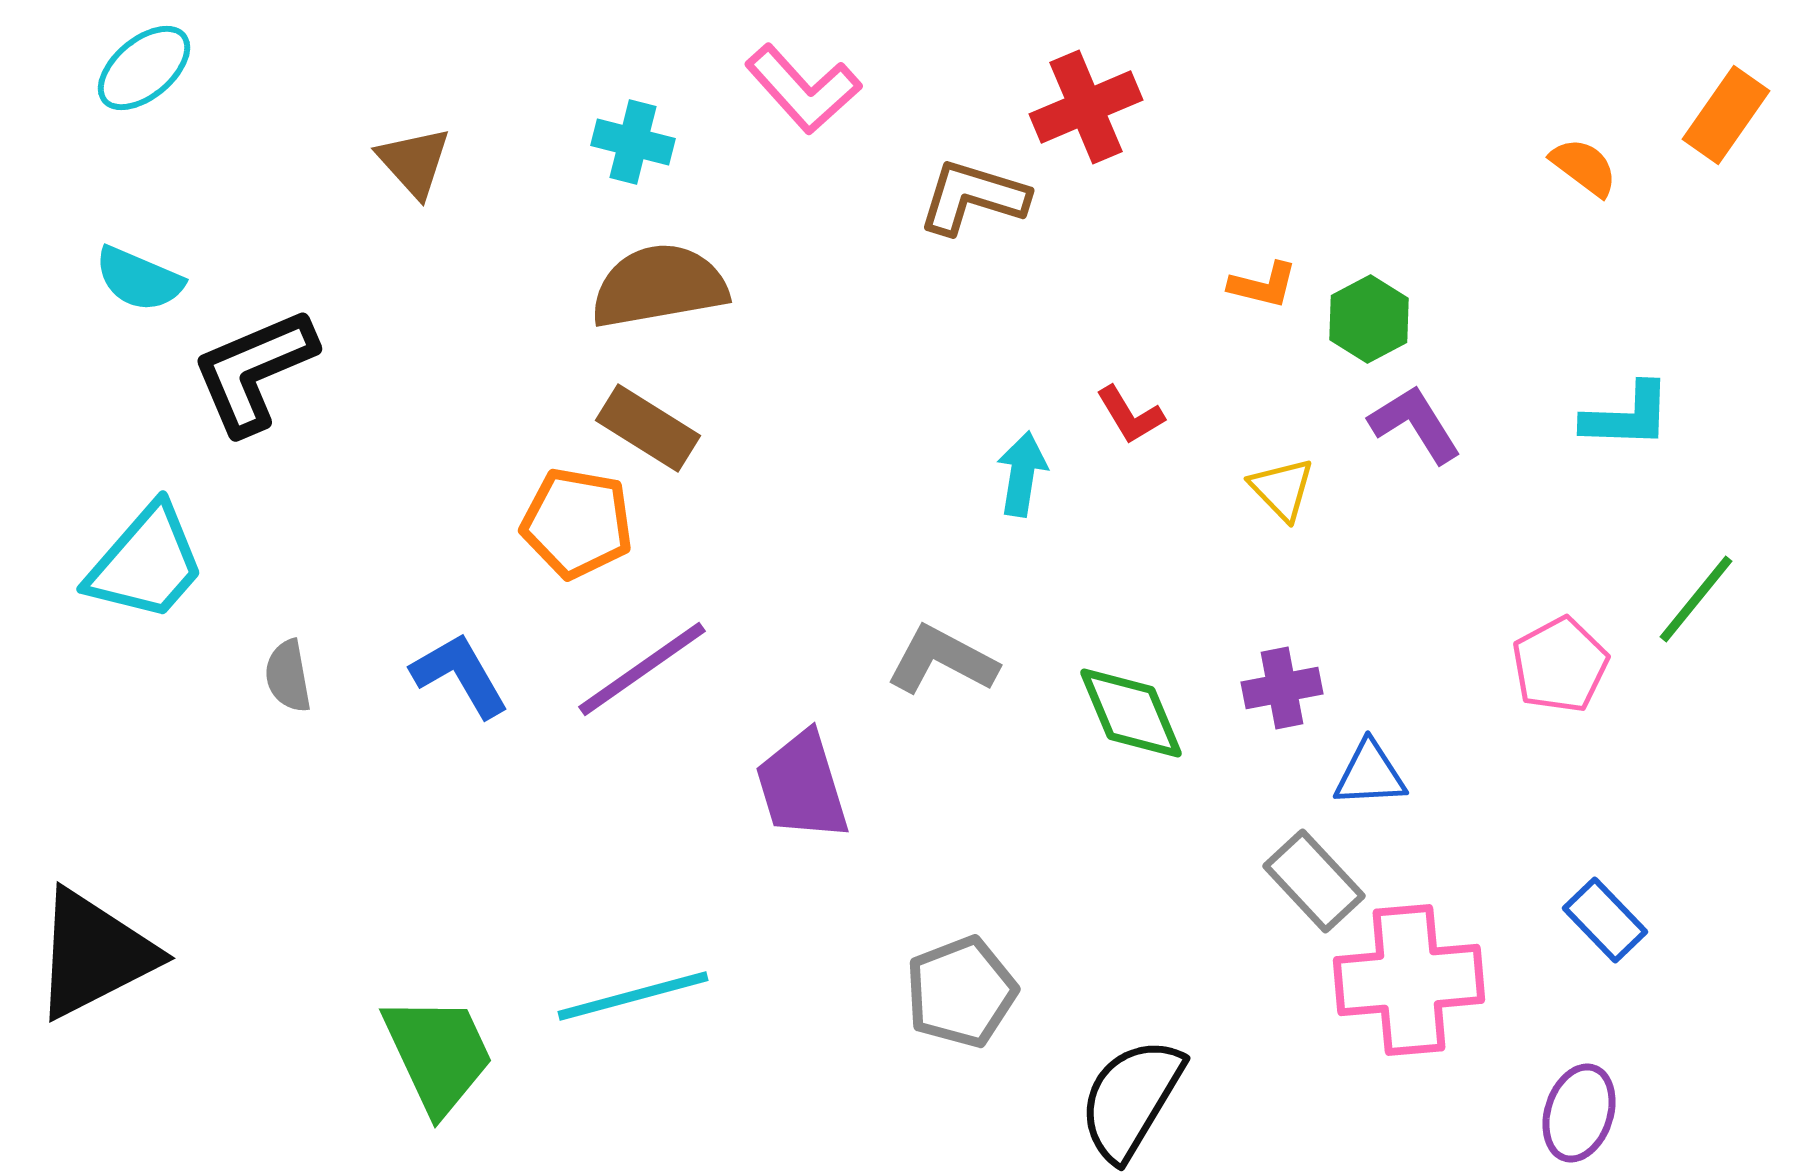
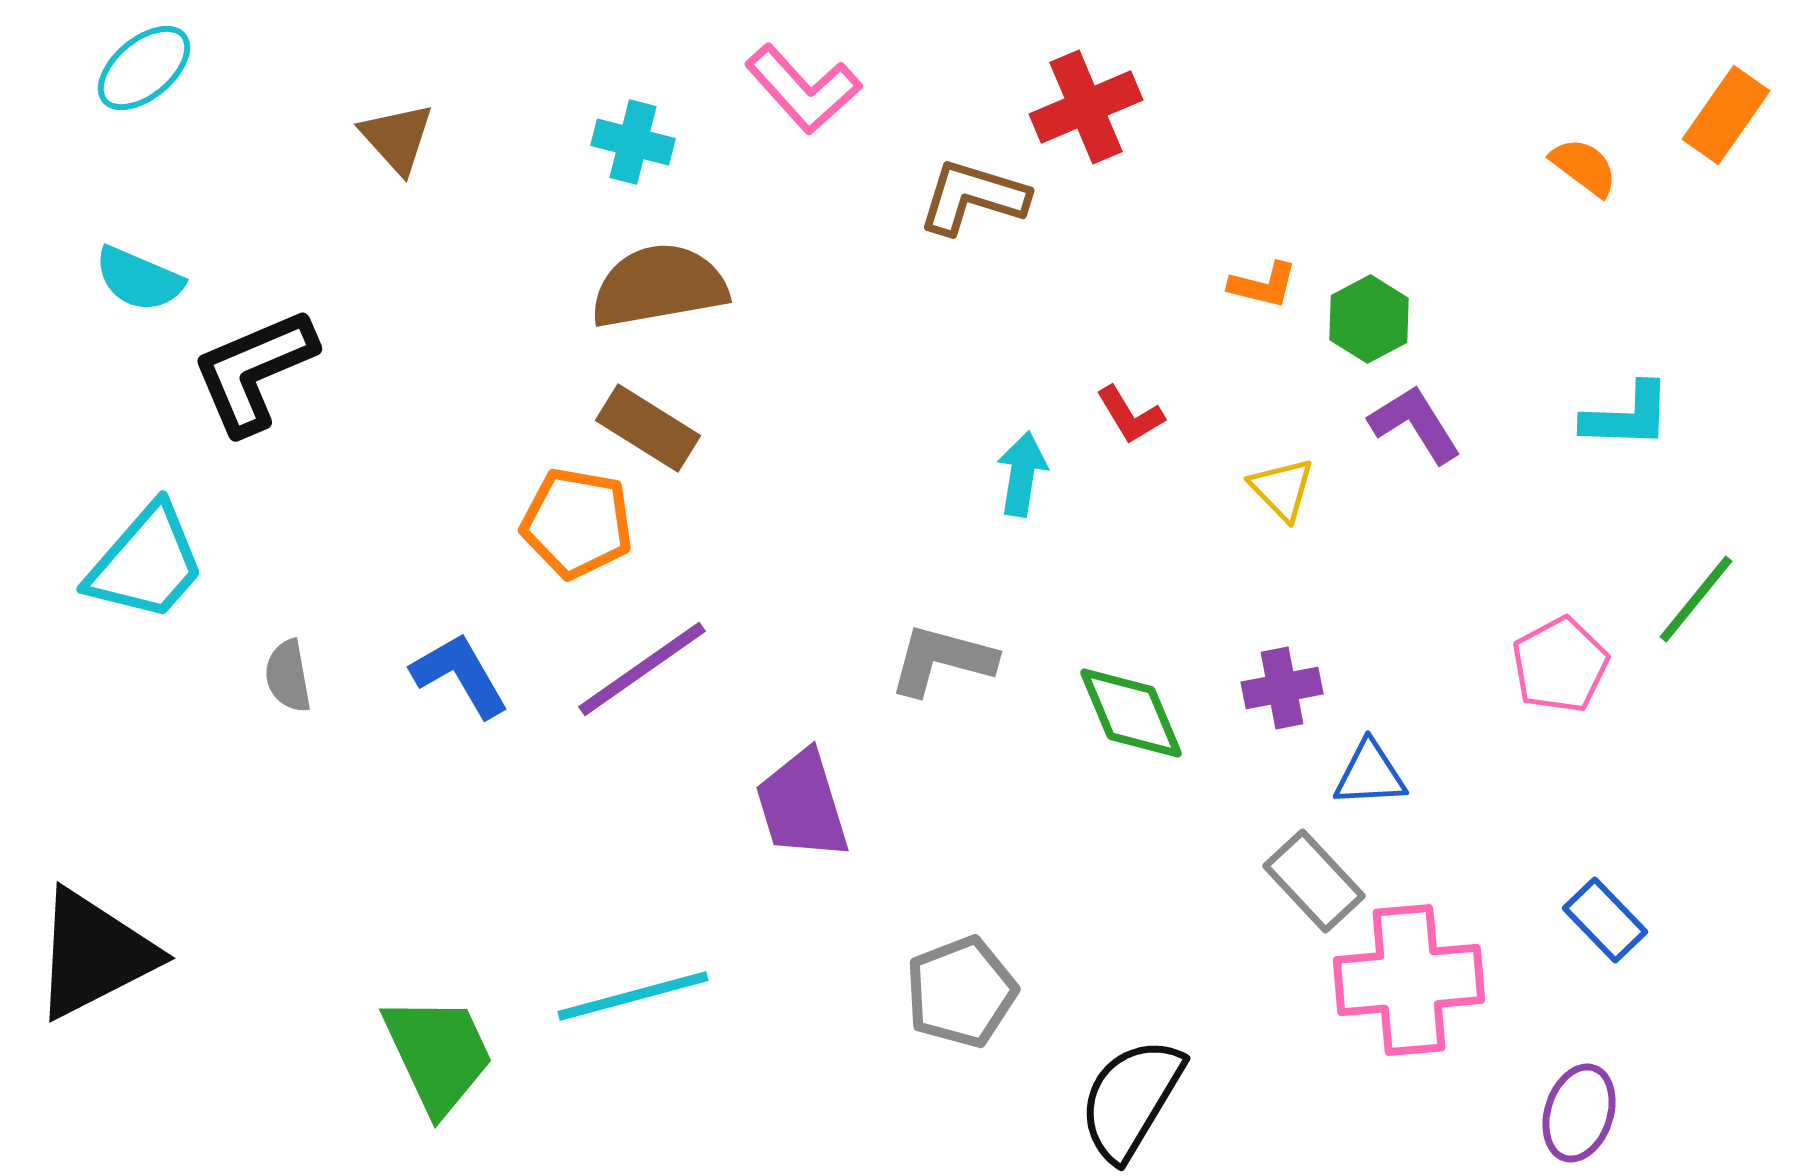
brown triangle: moved 17 px left, 24 px up
gray L-shape: rotated 13 degrees counterclockwise
purple trapezoid: moved 19 px down
